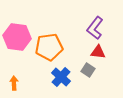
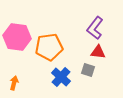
gray square: rotated 16 degrees counterclockwise
orange arrow: rotated 16 degrees clockwise
